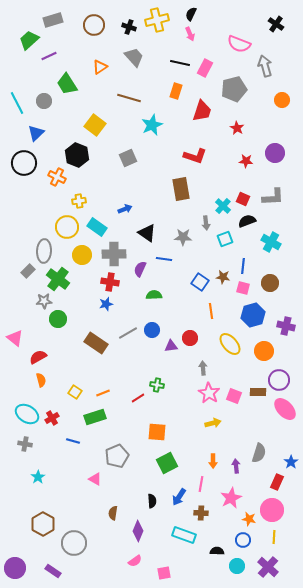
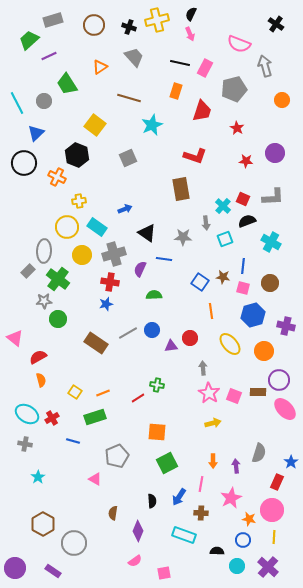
gray cross at (114, 254): rotated 15 degrees counterclockwise
